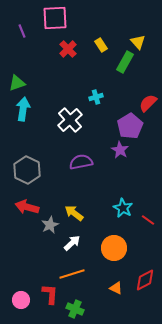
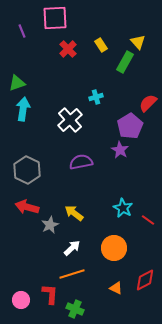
white arrow: moved 5 px down
